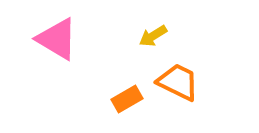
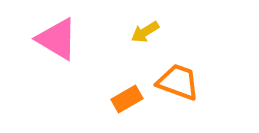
yellow arrow: moved 8 px left, 4 px up
orange trapezoid: rotated 6 degrees counterclockwise
